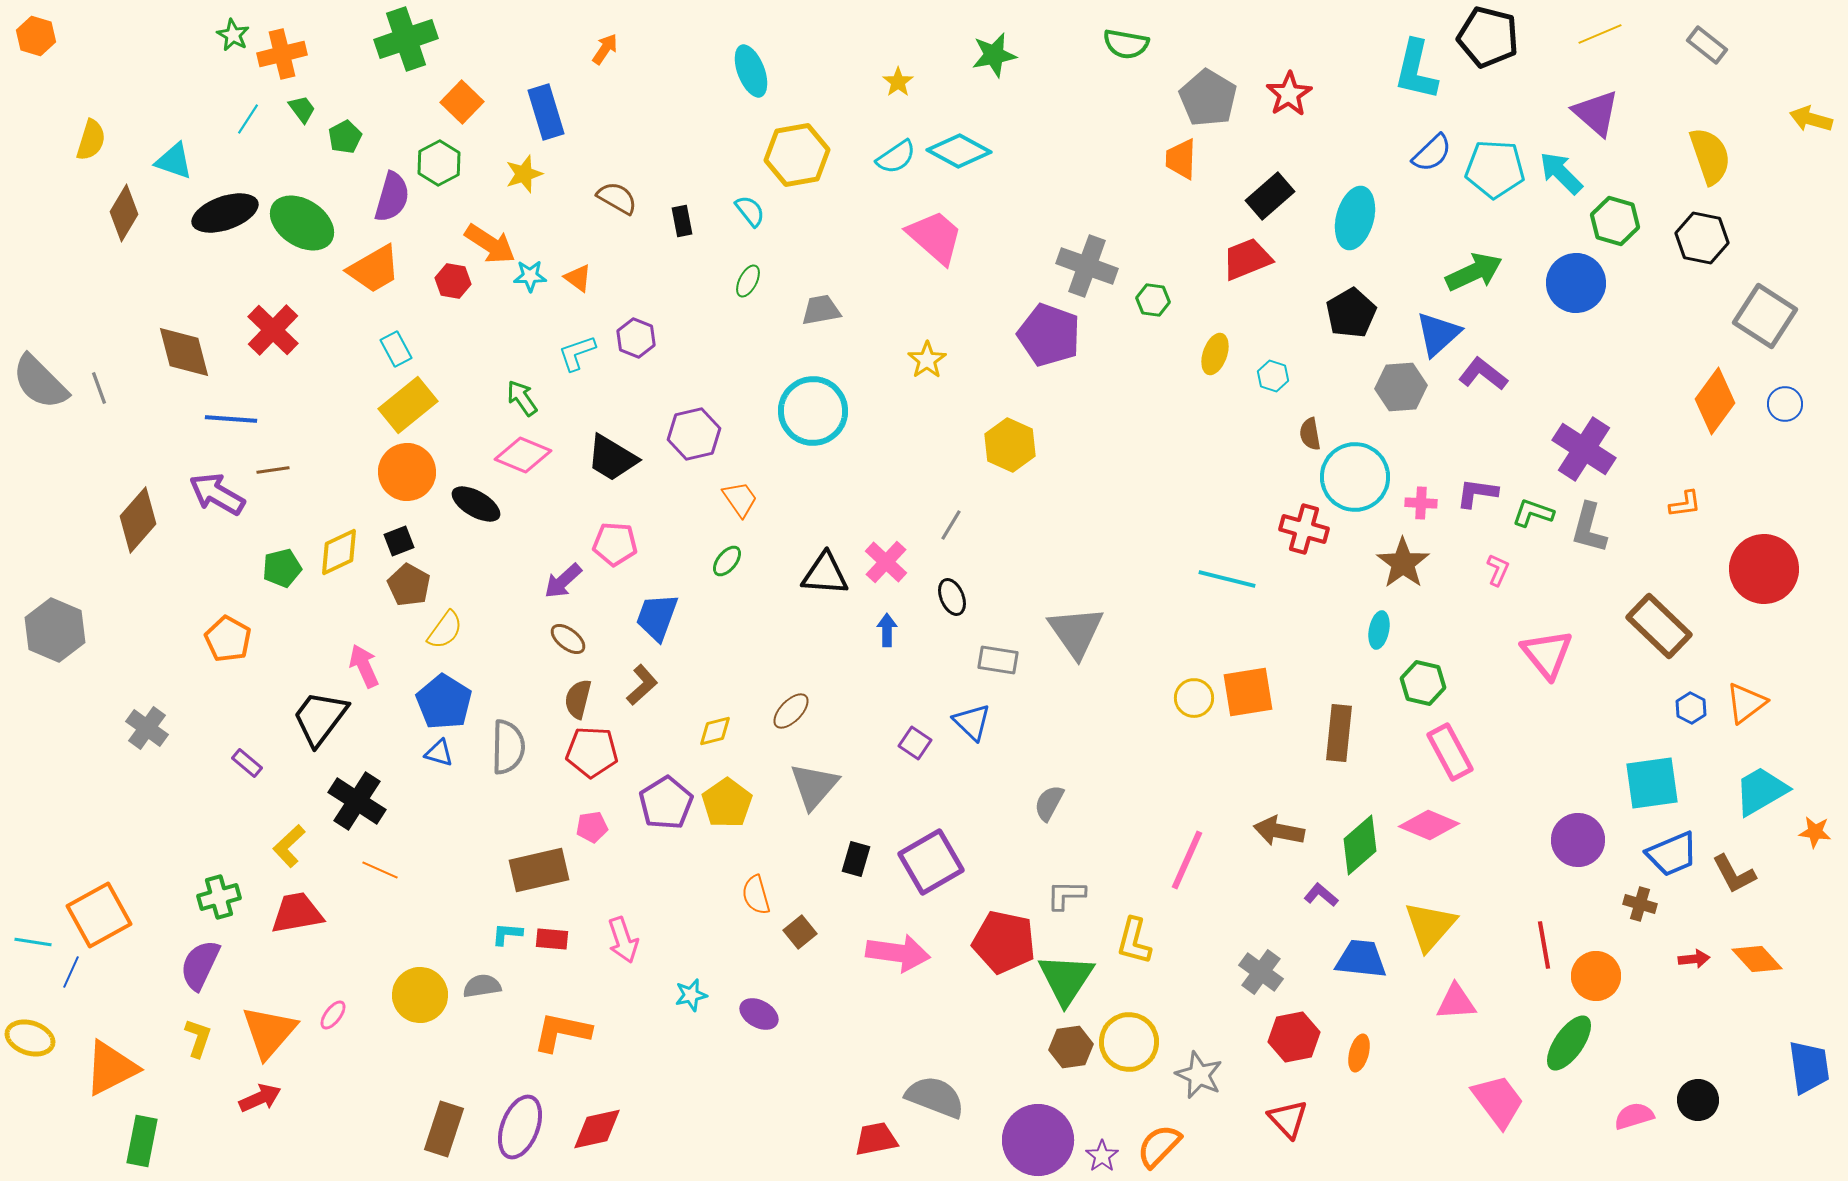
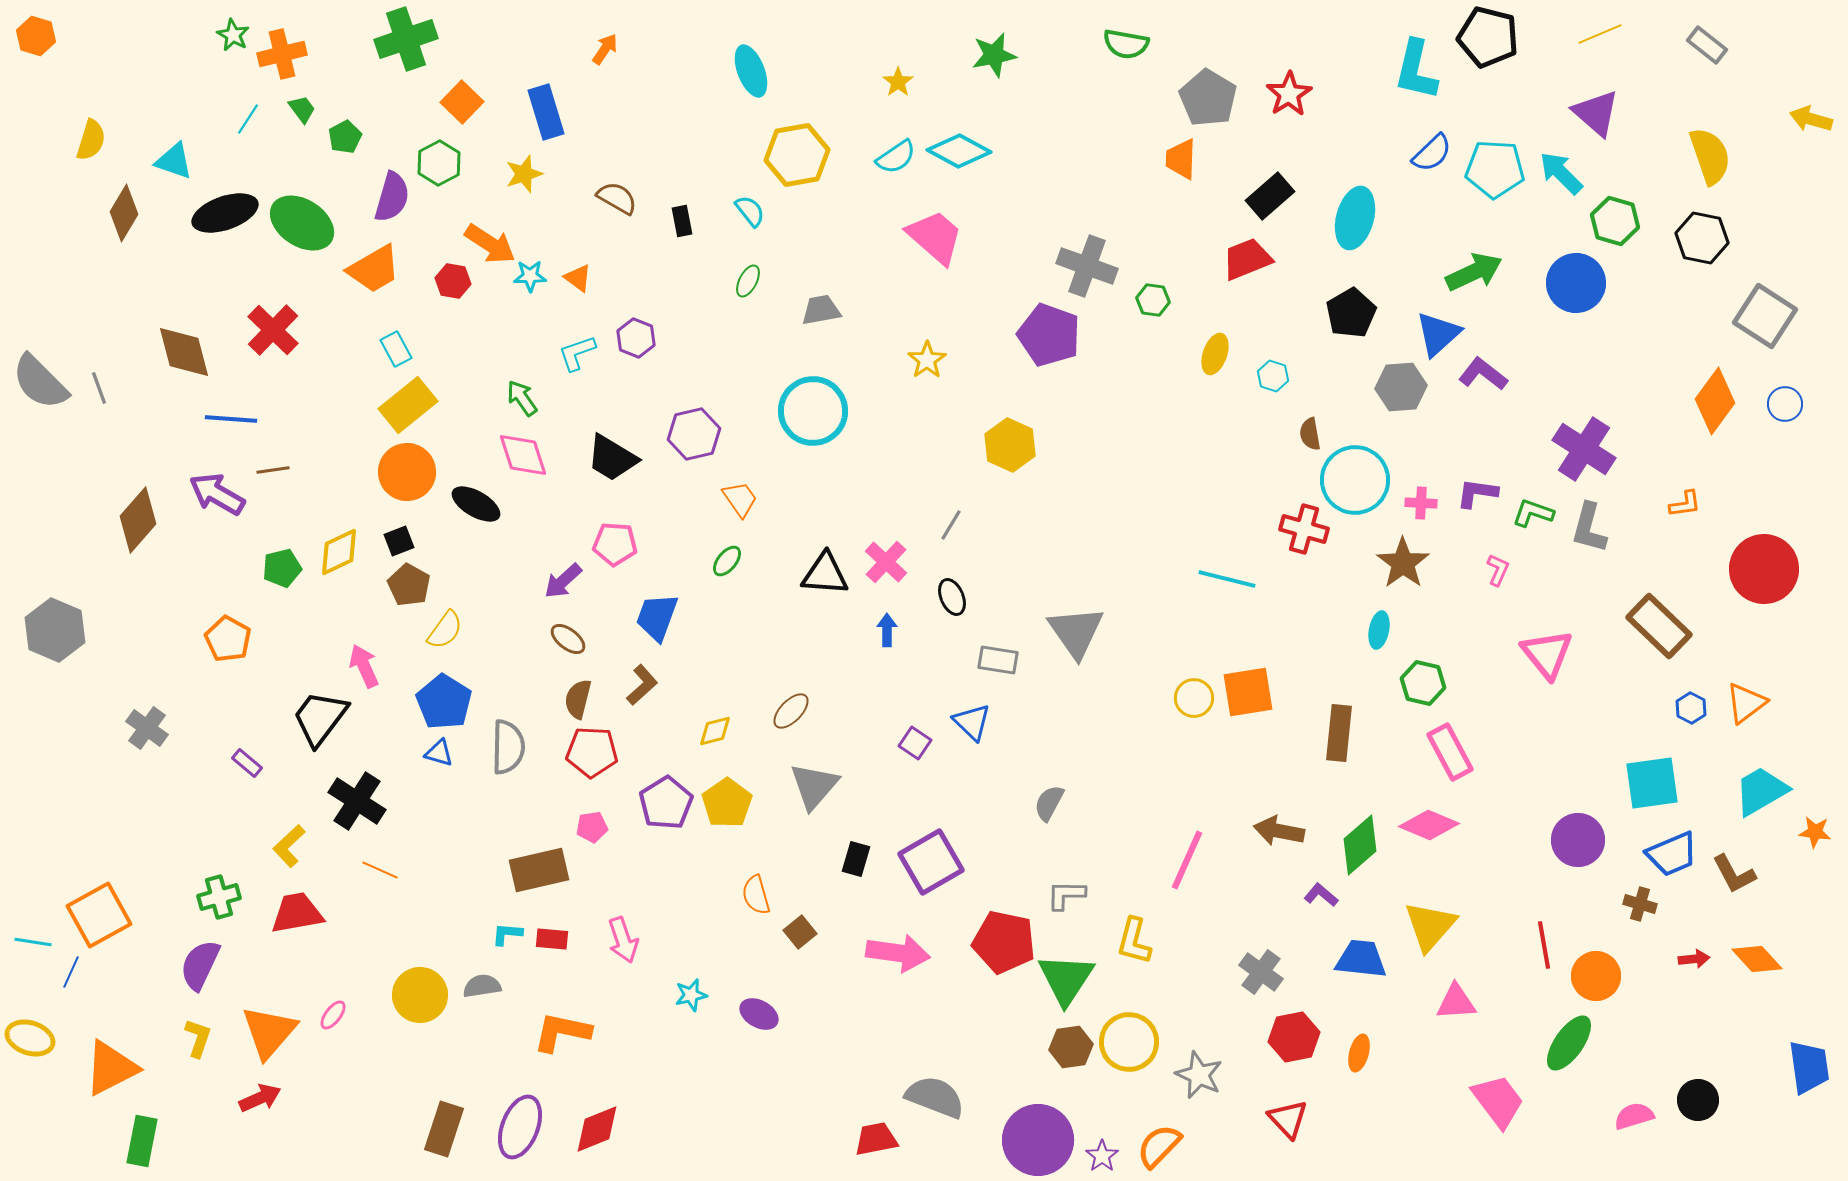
pink diamond at (523, 455): rotated 50 degrees clockwise
cyan circle at (1355, 477): moved 3 px down
red diamond at (597, 1129): rotated 10 degrees counterclockwise
